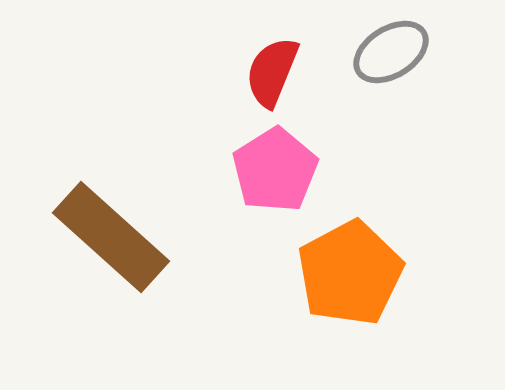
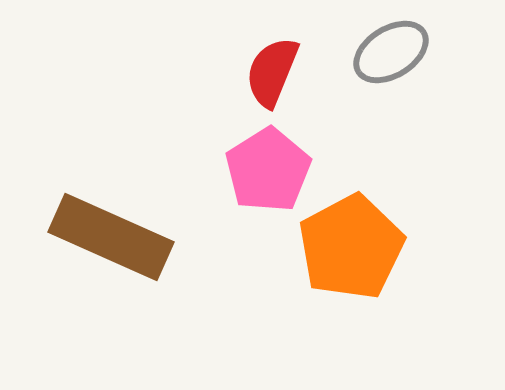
pink pentagon: moved 7 px left
brown rectangle: rotated 18 degrees counterclockwise
orange pentagon: moved 1 px right, 26 px up
